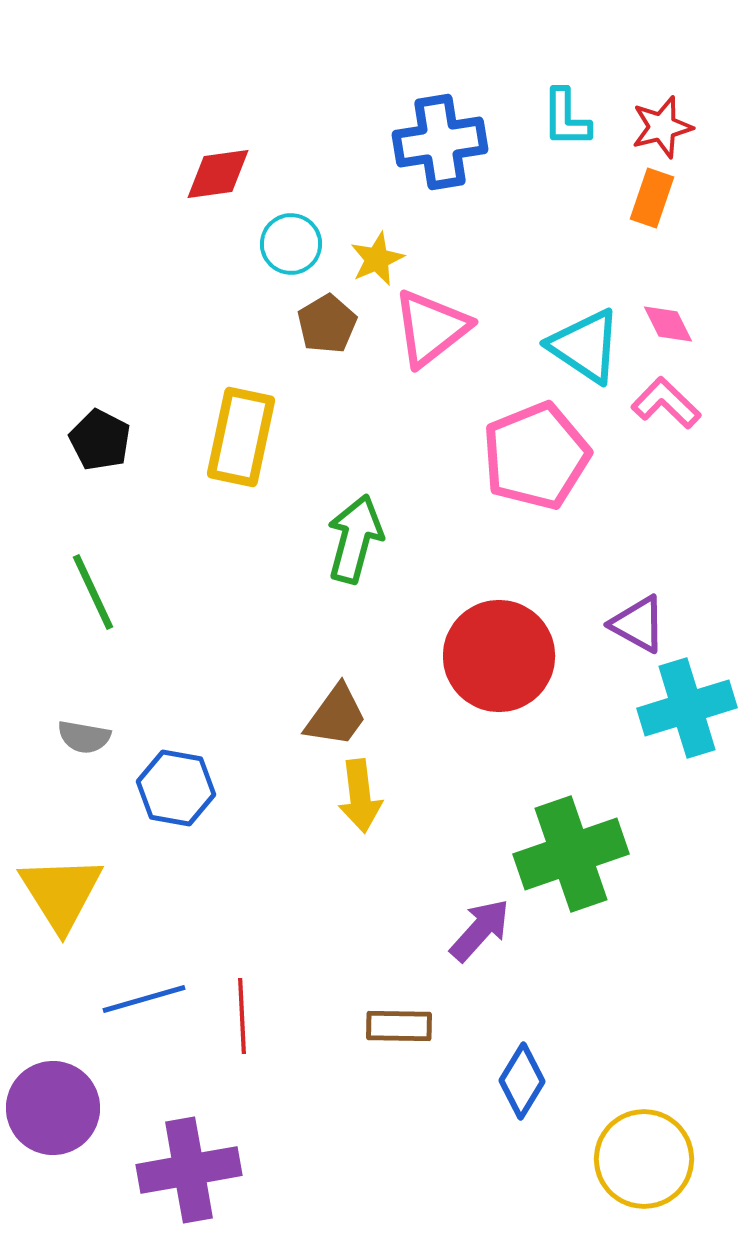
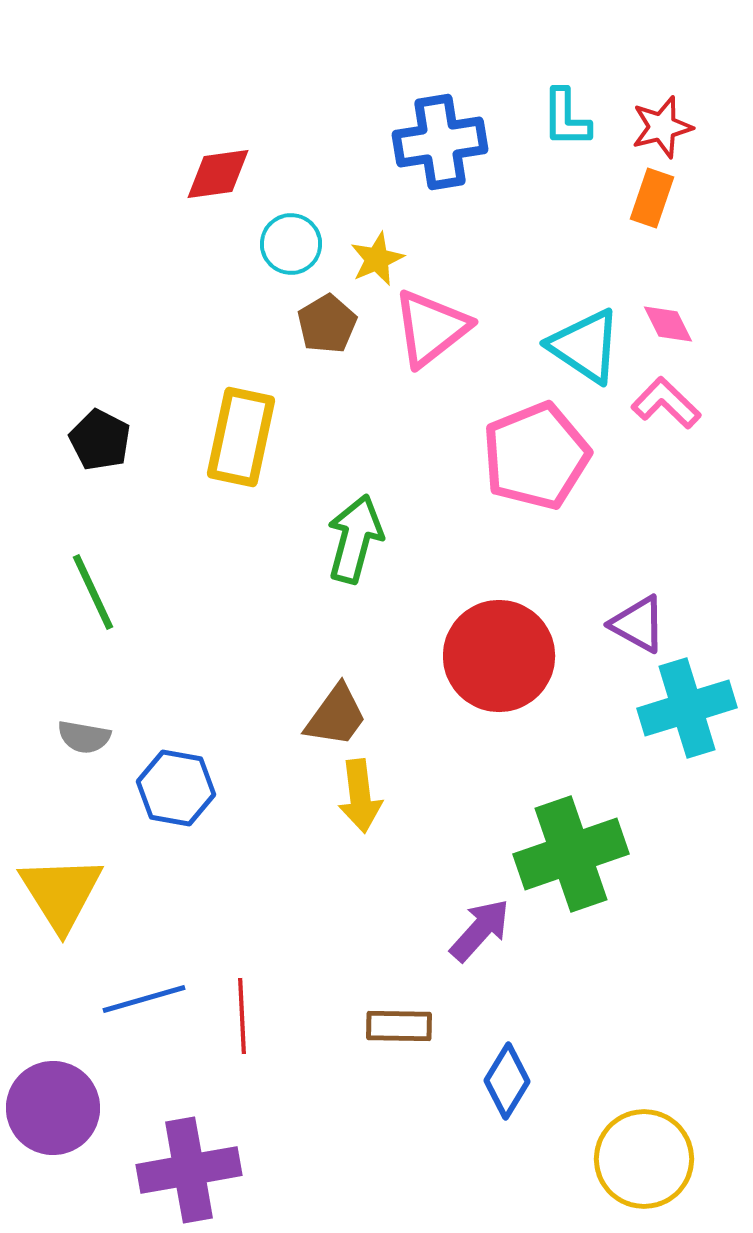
blue diamond: moved 15 px left
